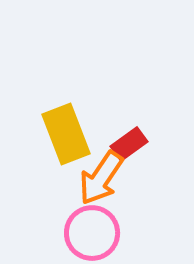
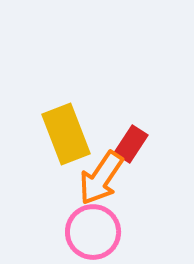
red rectangle: moved 2 px right; rotated 21 degrees counterclockwise
pink circle: moved 1 px right, 1 px up
